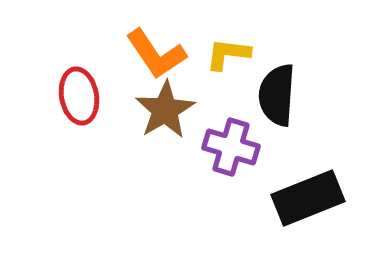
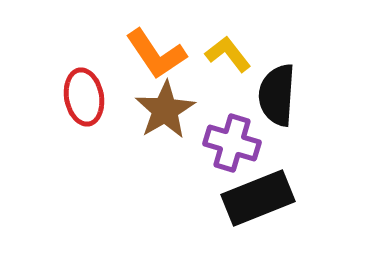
yellow L-shape: rotated 45 degrees clockwise
red ellipse: moved 5 px right, 1 px down
purple cross: moved 1 px right, 4 px up
black rectangle: moved 50 px left
